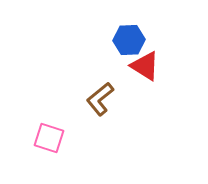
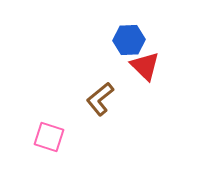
red triangle: rotated 12 degrees clockwise
pink square: moved 1 px up
